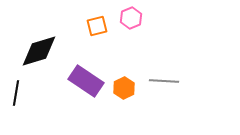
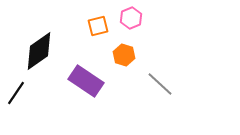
orange square: moved 1 px right
black diamond: rotated 18 degrees counterclockwise
gray line: moved 4 px left, 3 px down; rotated 40 degrees clockwise
orange hexagon: moved 33 px up; rotated 15 degrees counterclockwise
black line: rotated 25 degrees clockwise
